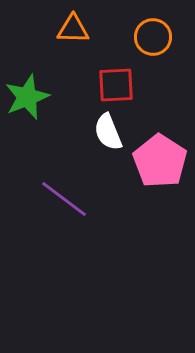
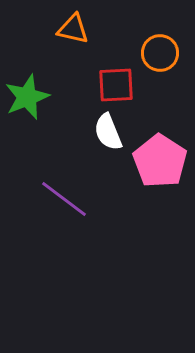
orange triangle: rotated 12 degrees clockwise
orange circle: moved 7 px right, 16 px down
